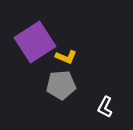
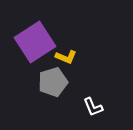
gray pentagon: moved 8 px left, 3 px up; rotated 12 degrees counterclockwise
white L-shape: moved 12 px left; rotated 50 degrees counterclockwise
